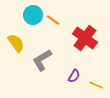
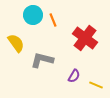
orange line: rotated 32 degrees clockwise
gray L-shape: rotated 45 degrees clockwise
